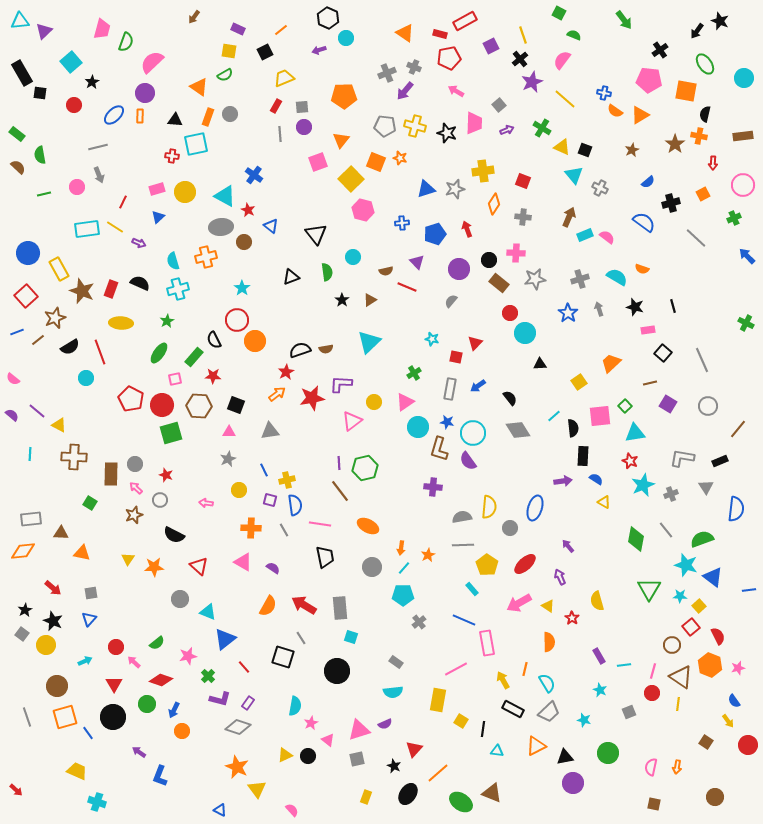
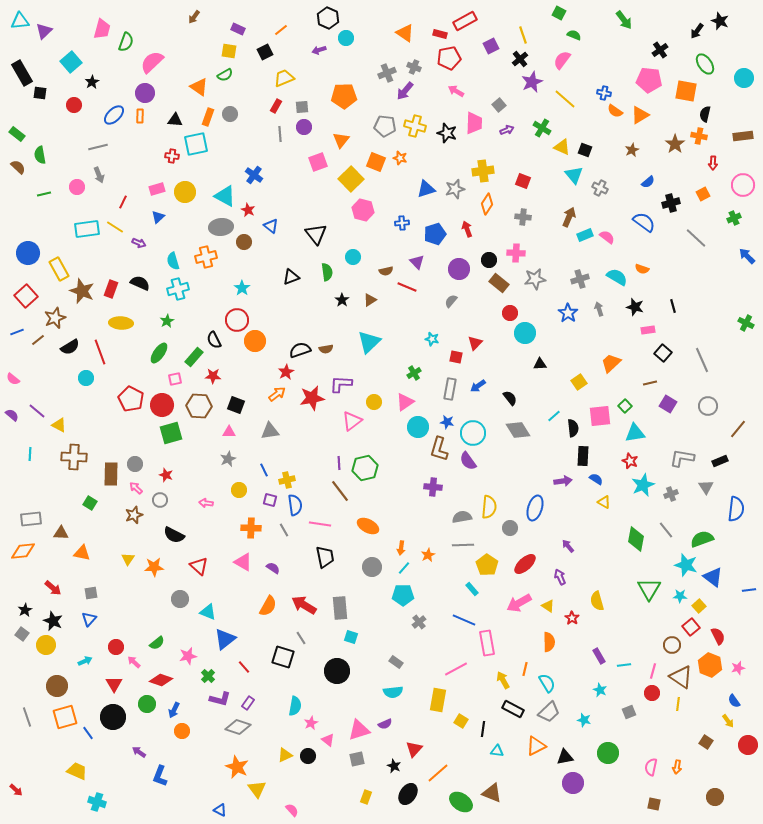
orange diamond at (494, 204): moved 7 px left
